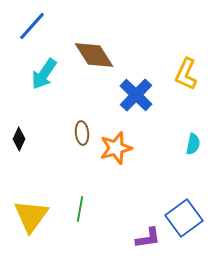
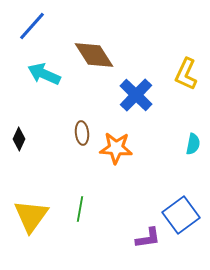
cyan arrow: rotated 80 degrees clockwise
orange star: rotated 20 degrees clockwise
blue square: moved 3 px left, 3 px up
